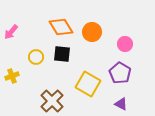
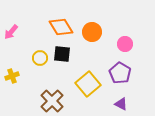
yellow circle: moved 4 px right, 1 px down
yellow square: rotated 20 degrees clockwise
